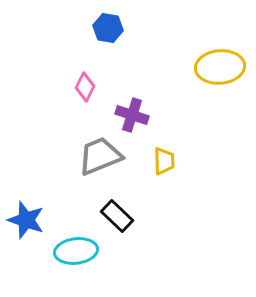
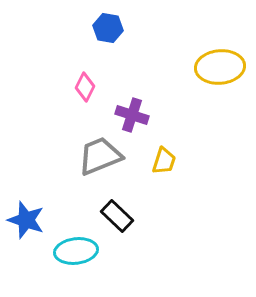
yellow trapezoid: rotated 20 degrees clockwise
